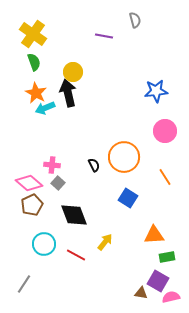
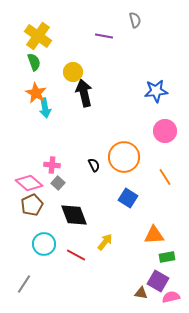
yellow cross: moved 5 px right, 2 px down
black arrow: moved 16 px right
cyan arrow: rotated 78 degrees counterclockwise
